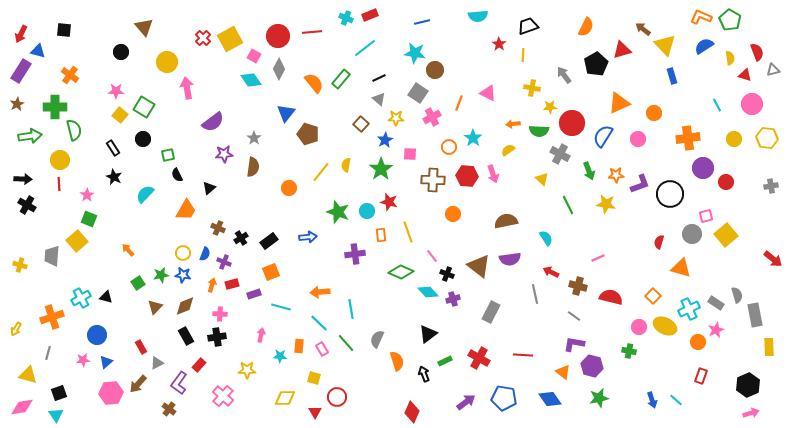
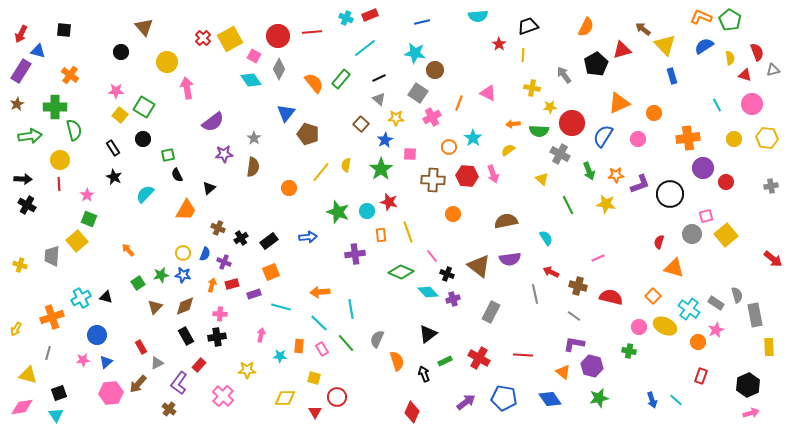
orange triangle at (681, 268): moved 7 px left
cyan cross at (689, 309): rotated 30 degrees counterclockwise
